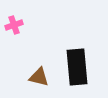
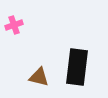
black rectangle: rotated 12 degrees clockwise
